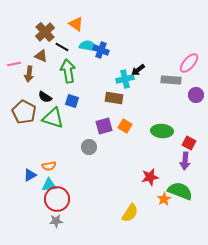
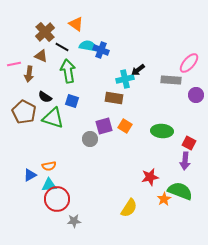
gray circle: moved 1 px right, 8 px up
yellow semicircle: moved 1 px left, 5 px up
gray star: moved 18 px right
